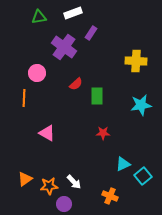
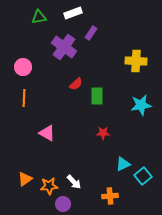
pink circle: moved 14 px left, 6 px up
orange cross: rotated 28 degrees counterclockwise
purple circle: moved 1 px left
